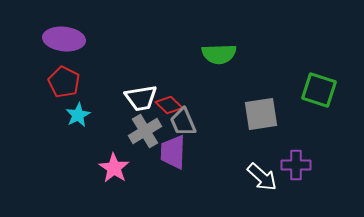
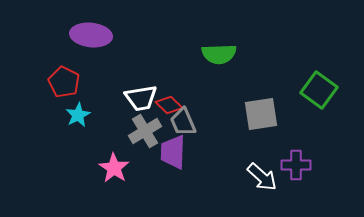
purple ellipse: moved 27 px right, 4 px up
green square: rotated 18 degrees clockwise
